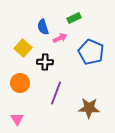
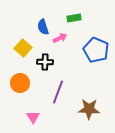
green rectangle: rotated 16 degrees clockwise
blue pentagon: moved 5 px right, 2 px up
purple line: moved 2 px right, 1 px up
brown star: moved 1 px down
pink triangle: moved 16 px right, 2 px up
